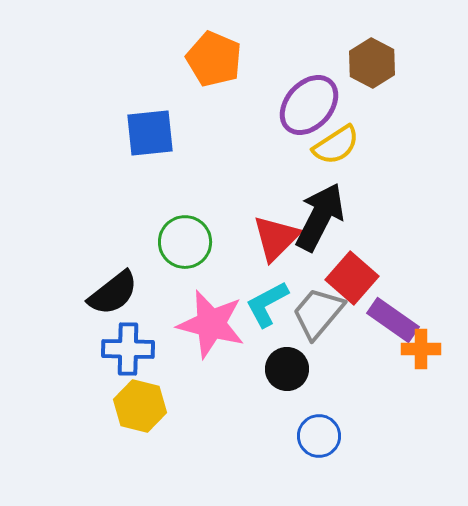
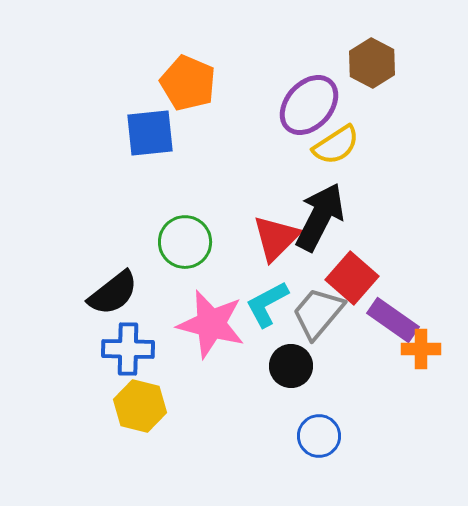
orange pentagon: moved 26 px left, 24 px down
black circle: moved 4 px right, 3 px up
